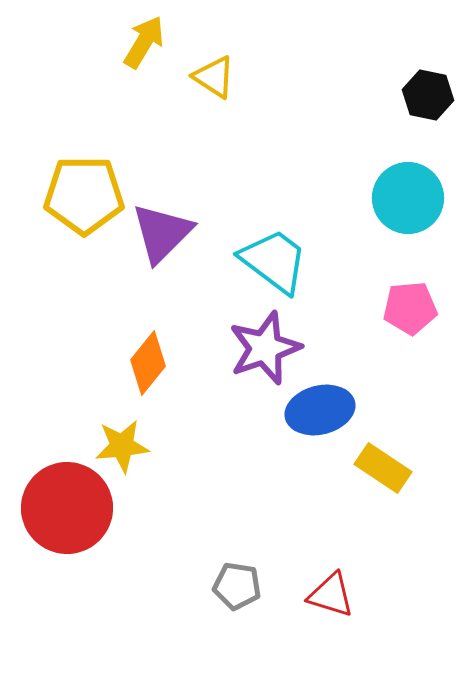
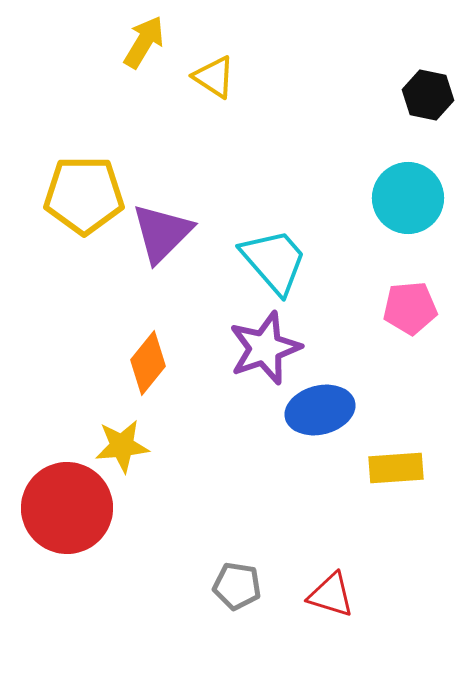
cyan trapezoid: rotated 12 degrees clockwise
yellow rectangle: moved 13 px right; rotated 38 degrees counterclockwise
